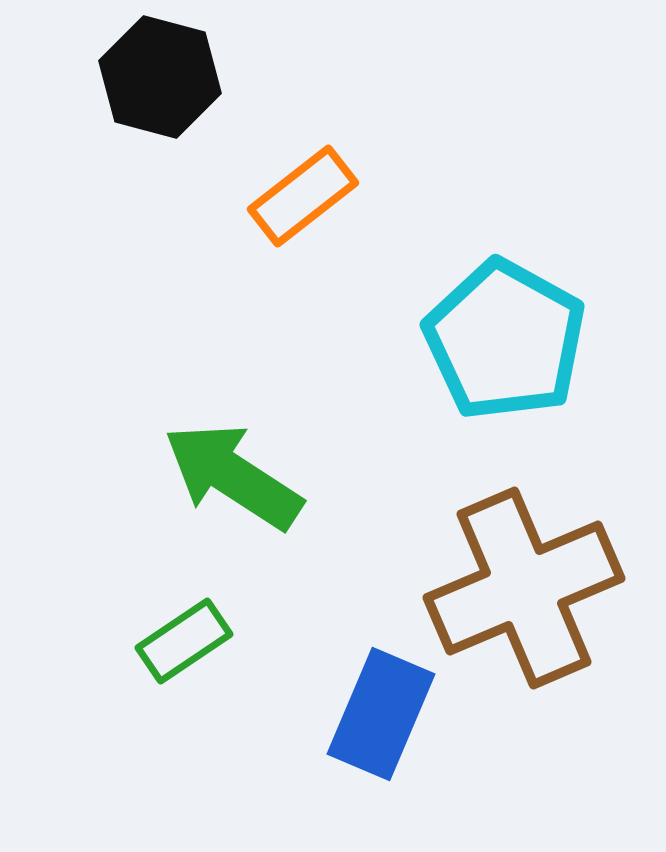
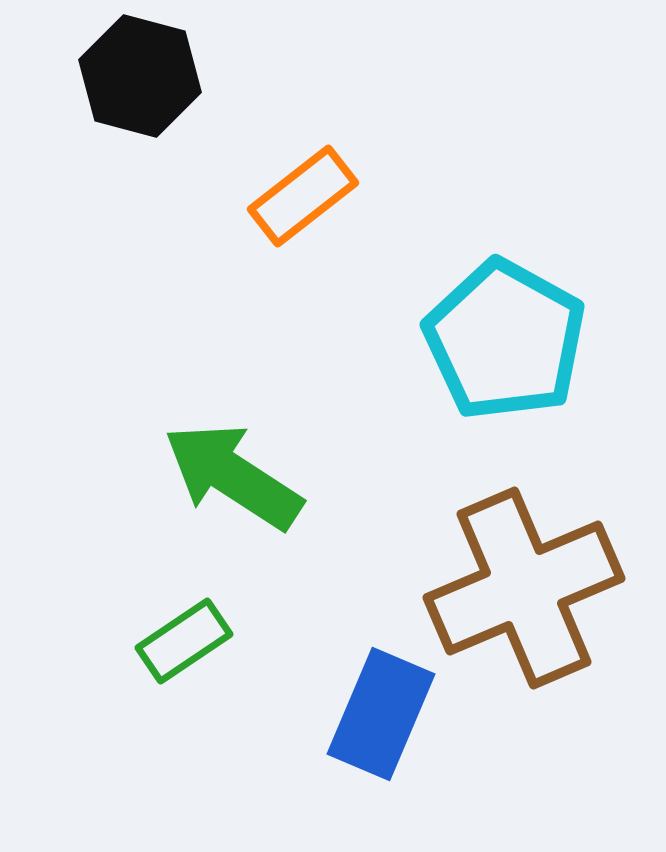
black hexagon: moved 20 px left, 1 px up
